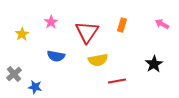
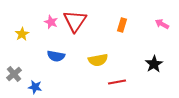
pink star: rotated 16 degrees counterclockwise
red triangle: moved 12 px left, 11 px up
red line: moved 1 px down
